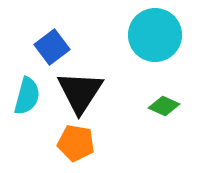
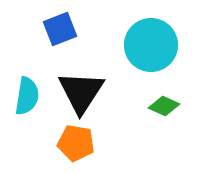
cyan circle: moved 4 px left, 10 px down
blue square: moved 8 px right, 18 px up; rotated 16 degrees clockwise
black triangle: moved 1 px right
cyan semicircle: rotated 6 degrees counterclockwise
